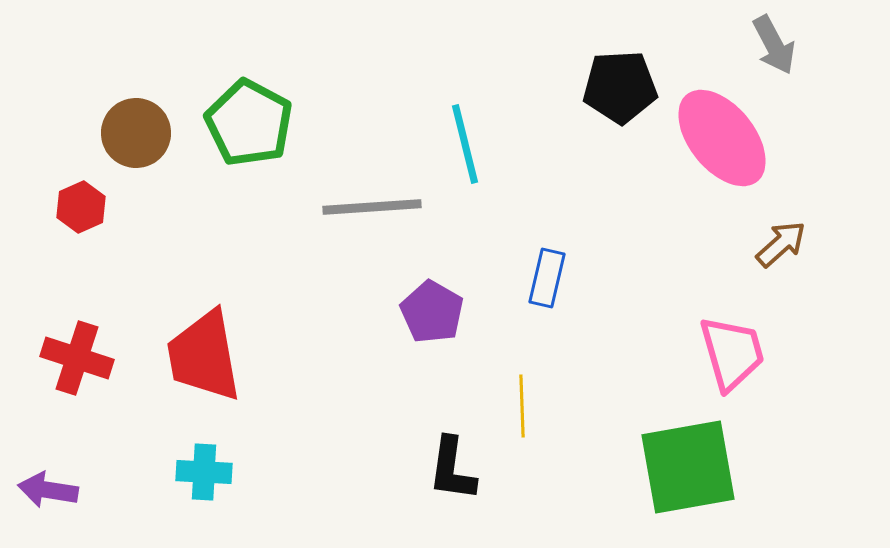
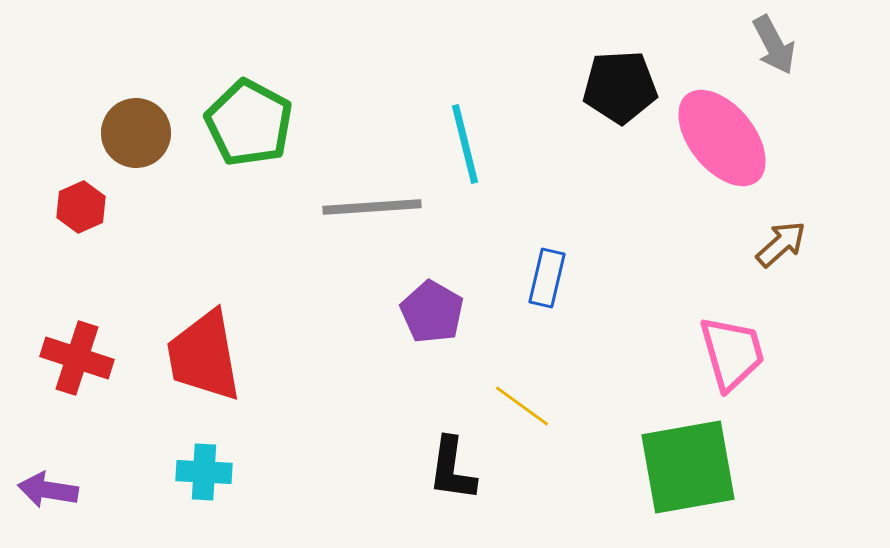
yellow line: rotated 52 degrees counterclockwise
